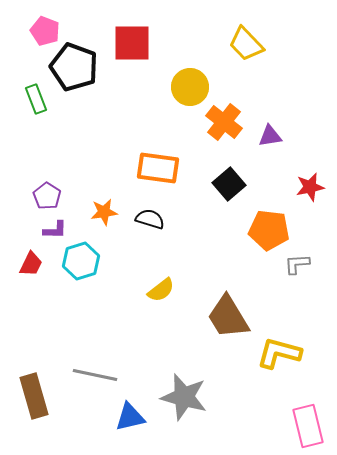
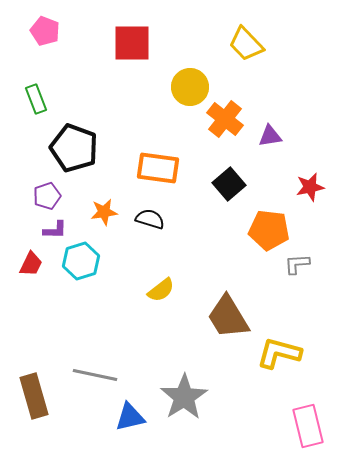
black pentagon: moved 81 px down
orange cross: moved 1 px right, 3 px up
purple pentagon: rotated 20 degrees clockwise
gray star: rotated 24 degrees clockwise
